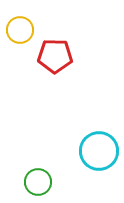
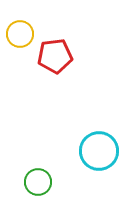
yellow circle: moved 4 px down
red pentagon: rotated 8 degrees counterclockwise
